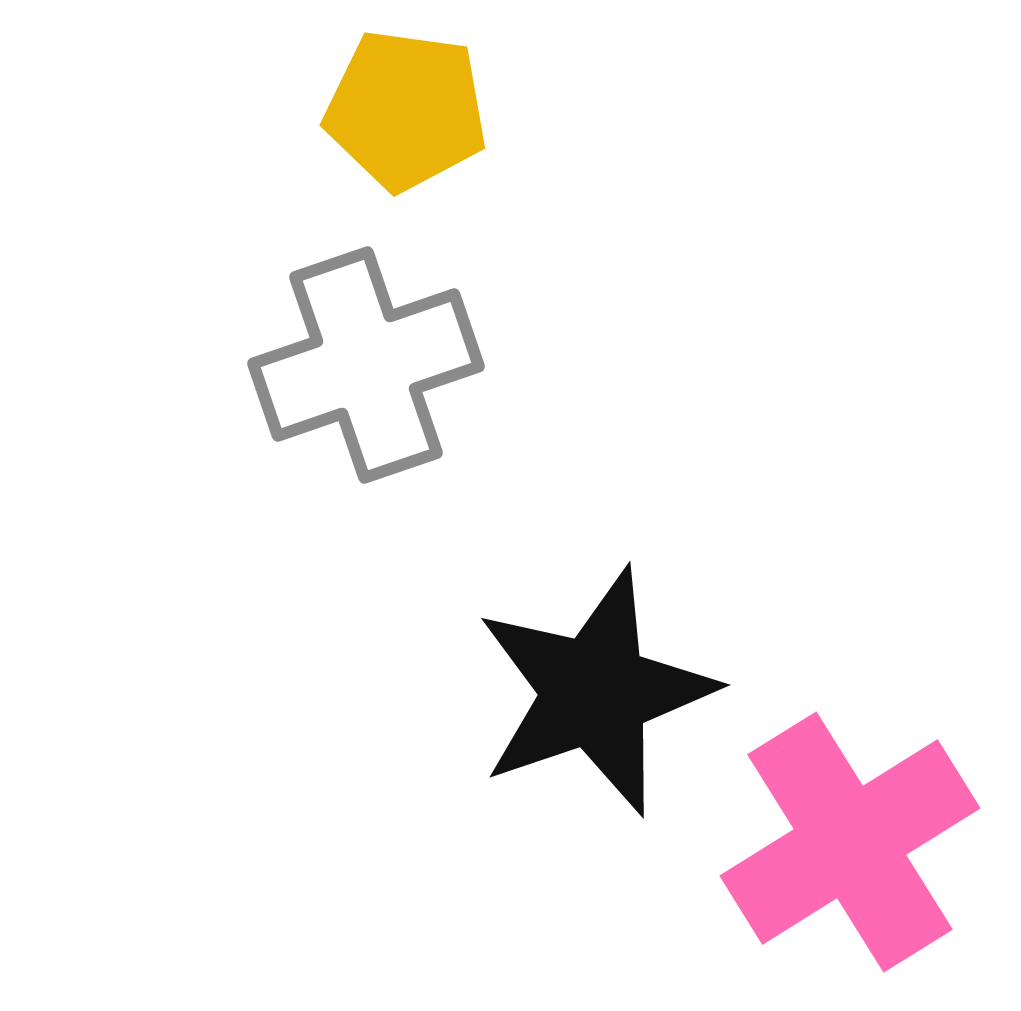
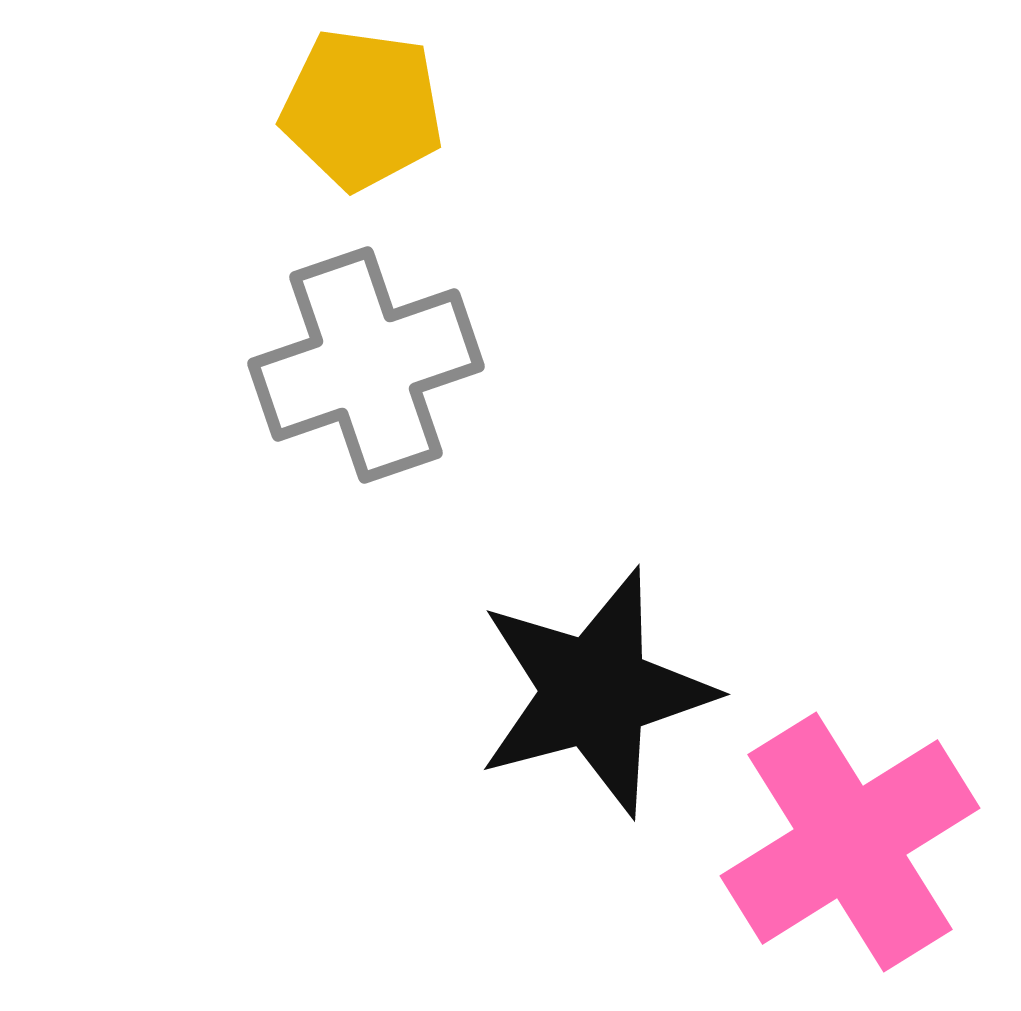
yellow pentagon: moved 44 px left, 1 px up
black star: rotated 4 degrees clockwise
